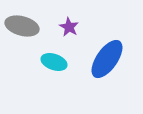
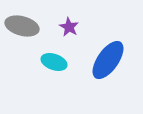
blue ellipse: moved 1 px right, 1 px down
